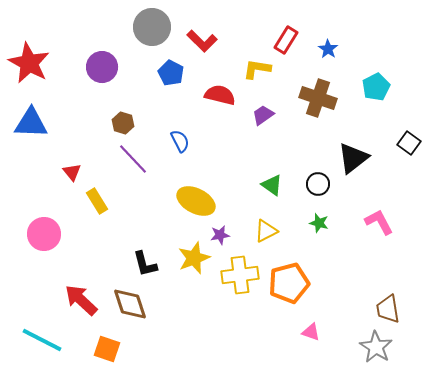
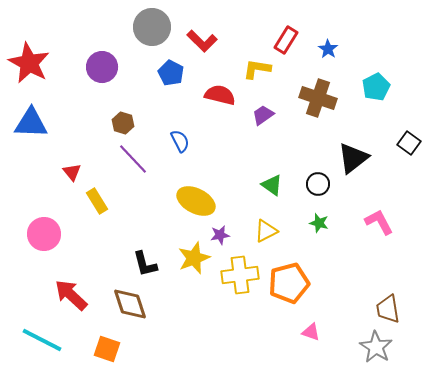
red arrow: moved 10 px left, 5 px up
